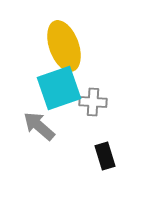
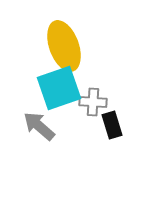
black rectangle: moved 7 px right, 31 px up
